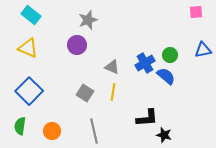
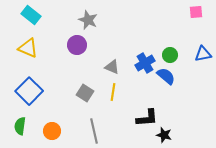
gray star: rotated 30 degrees counterclockwise
blue triangle: moved 4 px down
